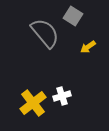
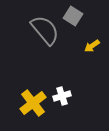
gray semicircle: moved 3 px up
yellow arrow: moved 4 px right, 1 px up
